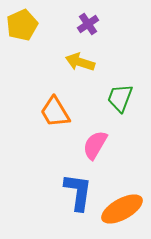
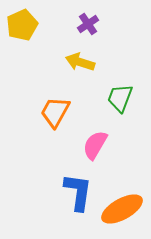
orange trapezoid: rotated 60 degrees clockwise
